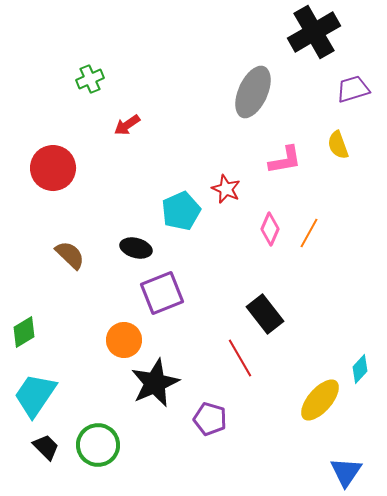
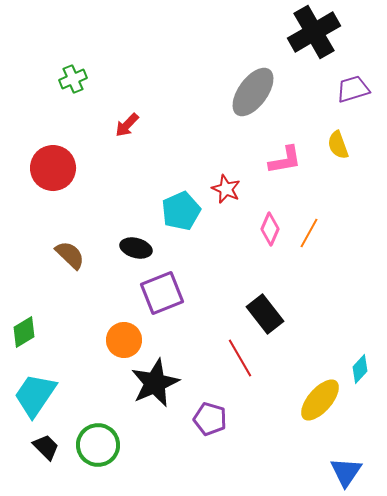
green cross: moved 17 px left
gray ellipse: rotated 12 degrees clockwise
red arrow: rotated 12 degrees counterclockwise
